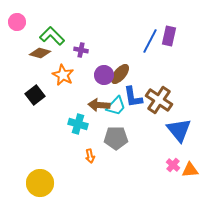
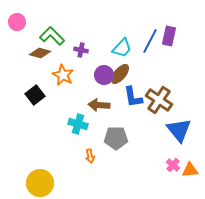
cyan trapezoid: moved 6 px right, 58 px up
